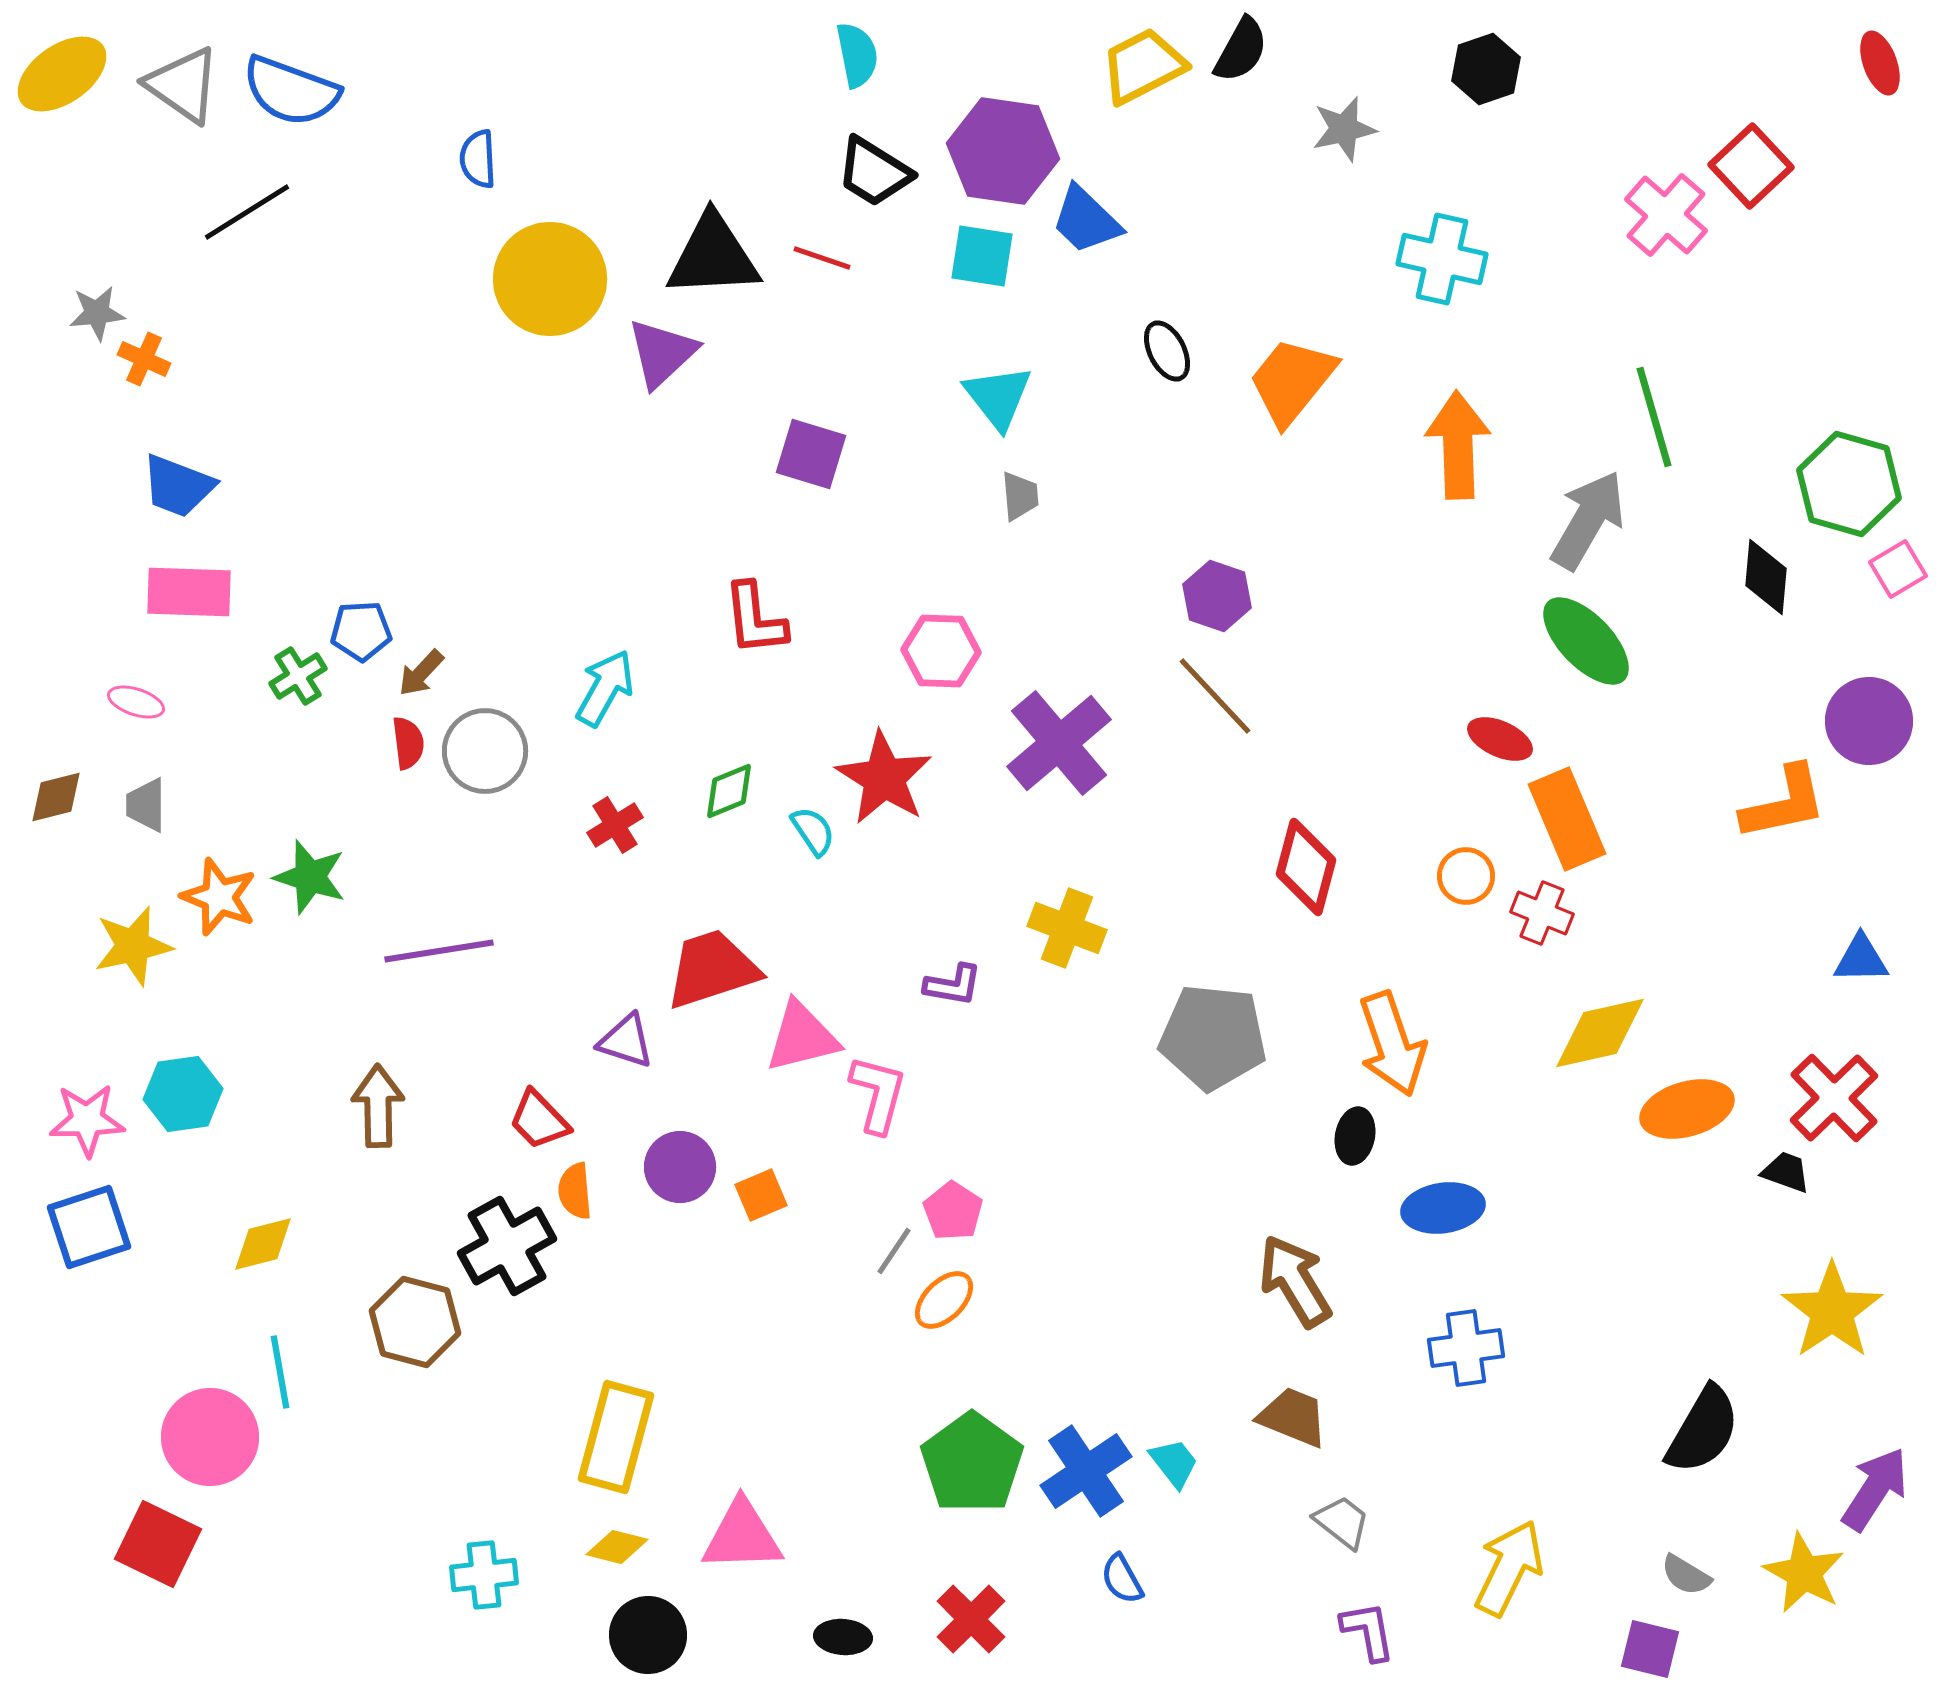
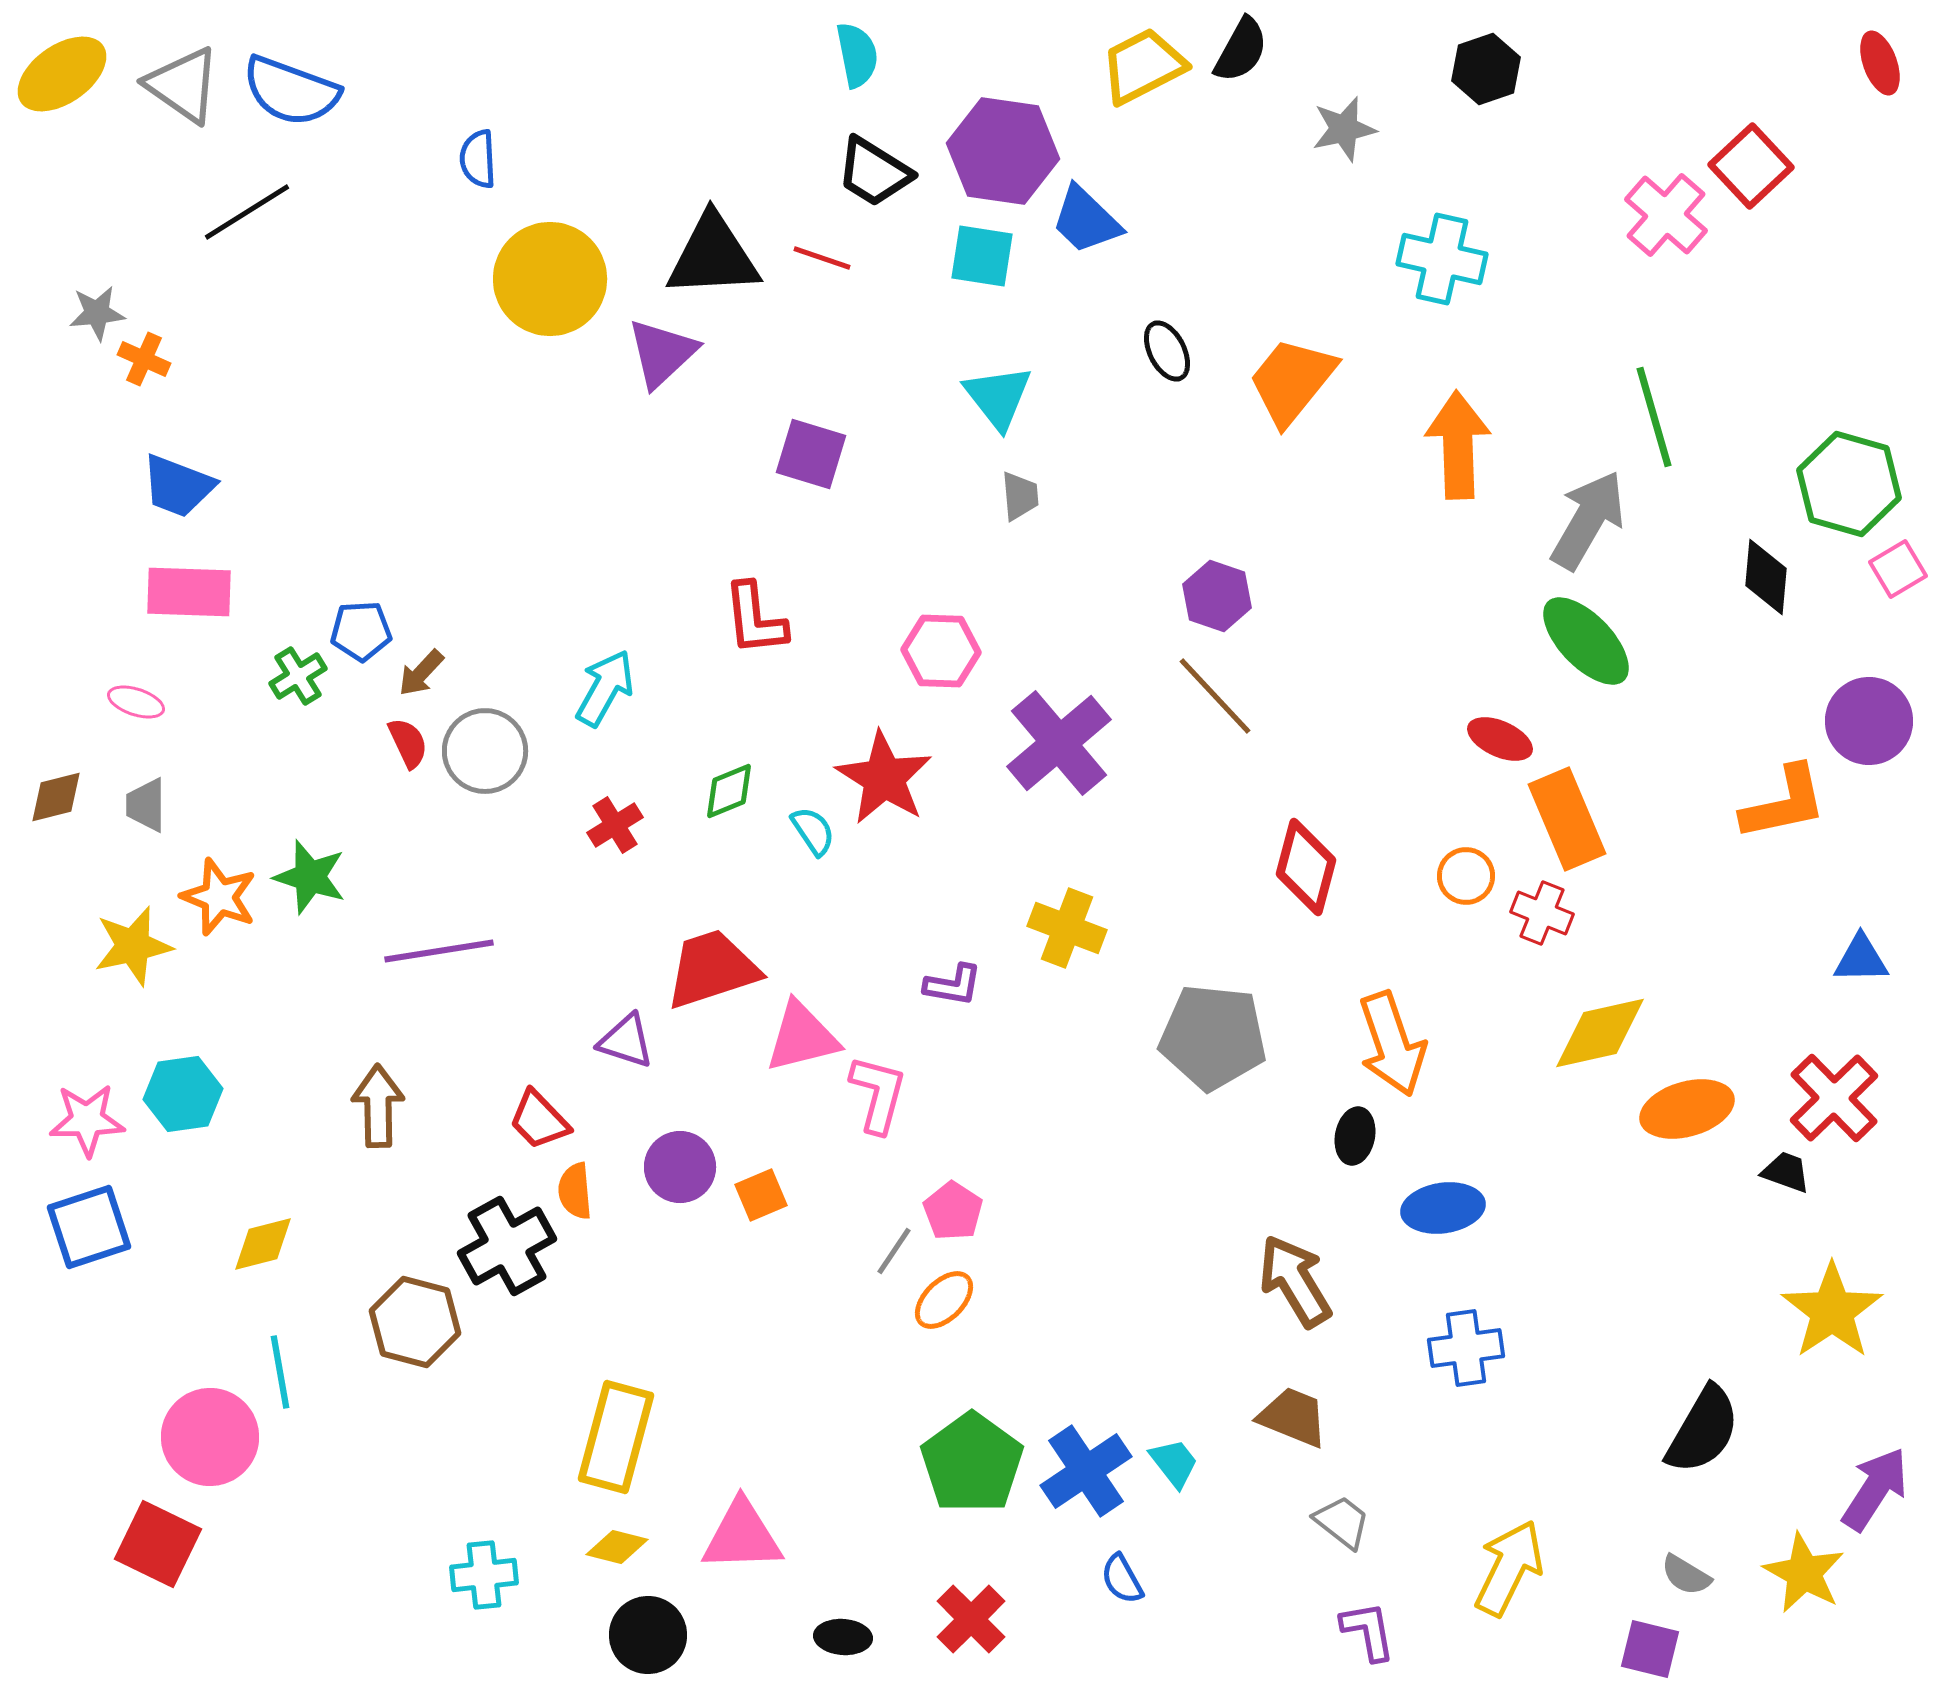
red semicircle at (408, 743): rotated 18 degrees counterclockwise
